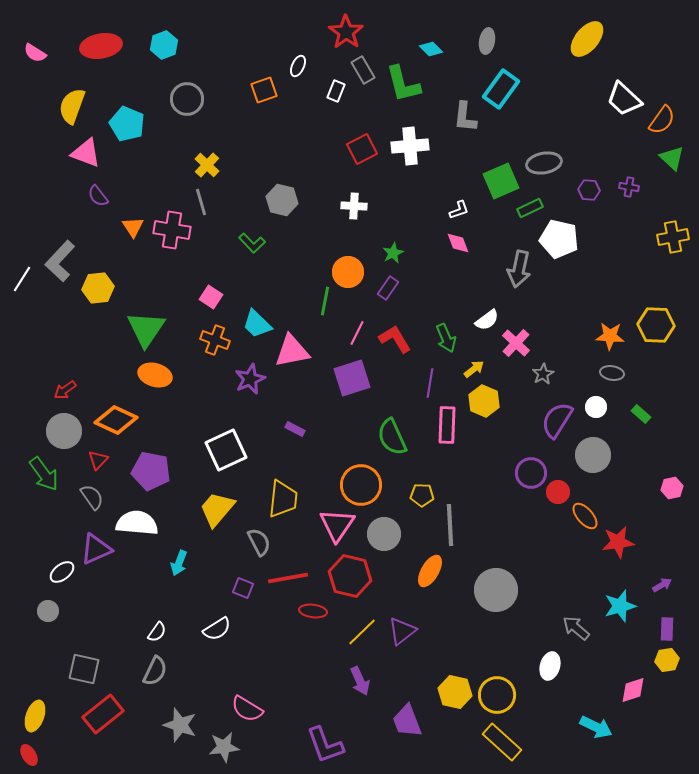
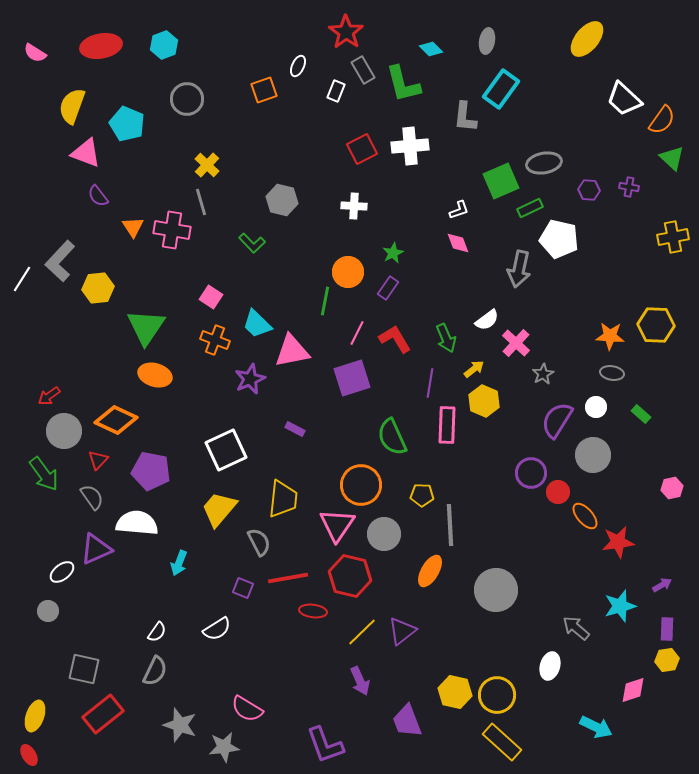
green triangle at (146, 329): moved 2 px up
red arrow at (65, 390): moved 16 px left, 6 px down
yellow trapezoid at (217, 509): moved 2 px right
